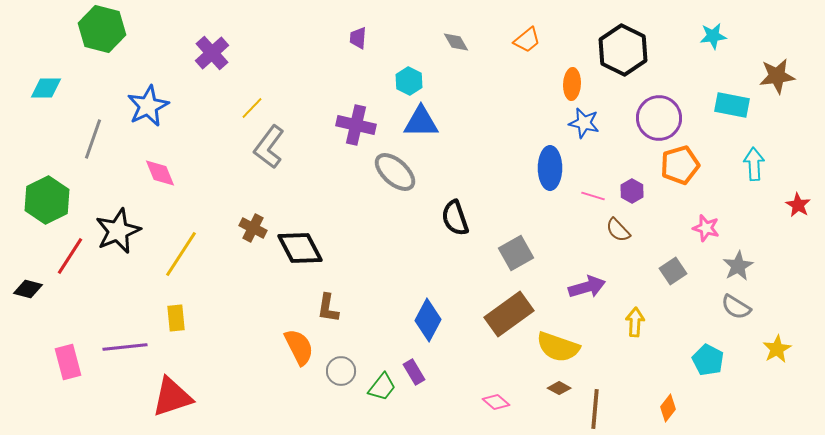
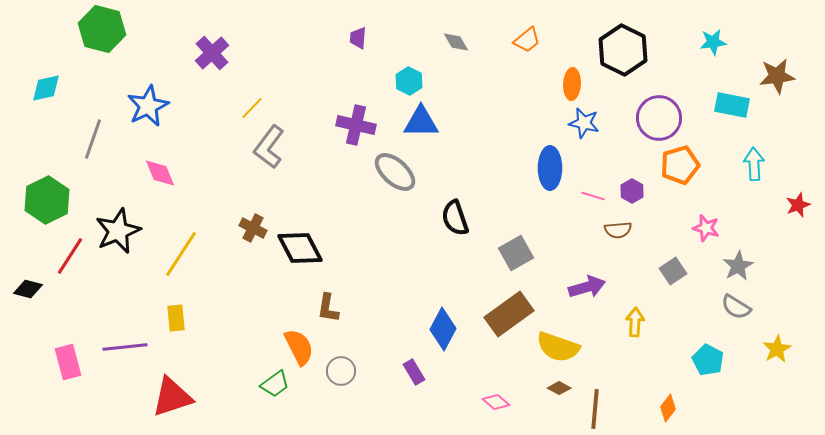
cyan star at (713, 36): moved 6 px down
cyan diamond at (46, 88): rotated 12 degrees counterclockwise
red star at (798, 205): rotated 20 degrees clockwise
brown semicircle at (618, 230): rotated 52 degrees counterclockwise
blue diamond at (428, 320): moved 15 px right, 9 px down
green trapezoid at (382, 387): moved 107 px left, 3 px up; rotated 16 degrees clockwise
